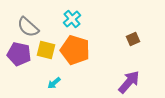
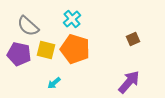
gray semicircle: moved 1 px up
orange pentagon: moved 1 px up
